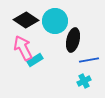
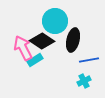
black diamond: moved 16 px right, 21 px down
